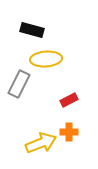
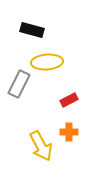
yellow ellipse: moved 1 px right, 3 px down
yellow arrow: moved 3 px down; rotated 84 degrees clockwise
